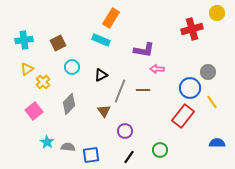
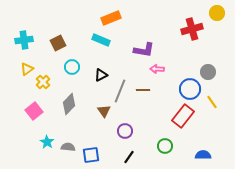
orange rectangle: rotated 36 degrees clockwise
blue circle: moved 1 px down
blue semicircle: moved 14 px left, 12 px down
green circle: moved 5 px right, 4 px up
